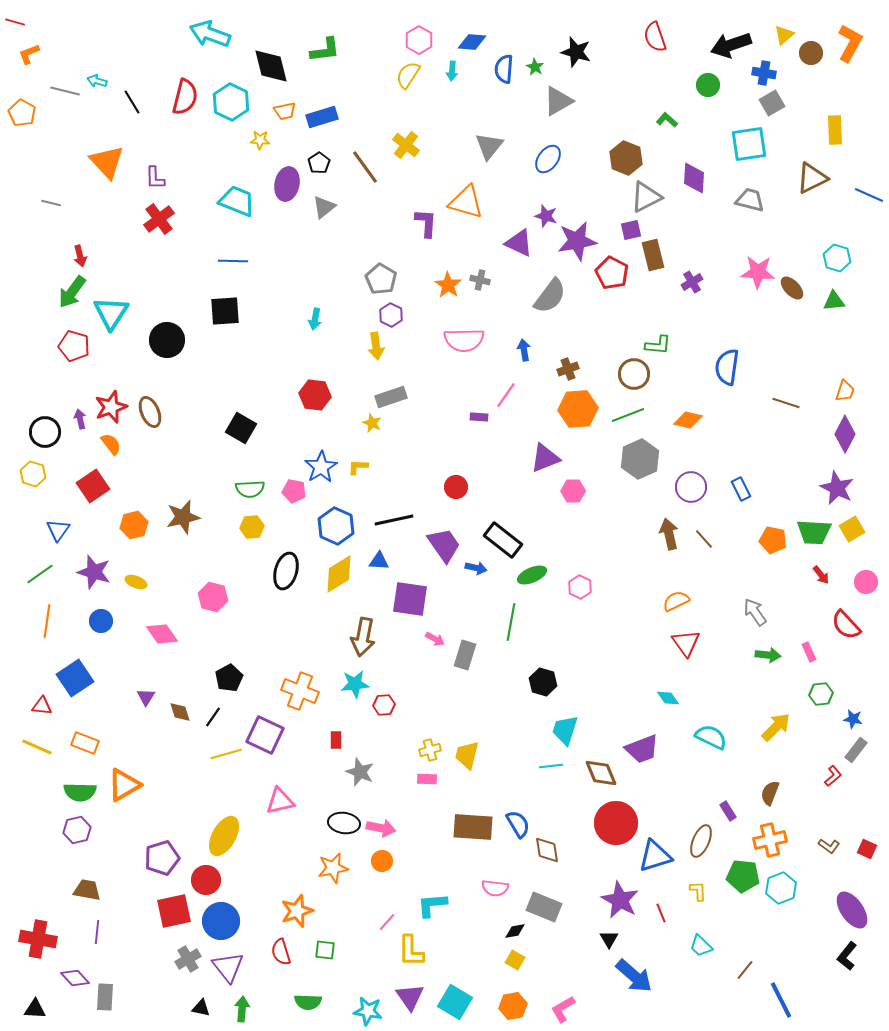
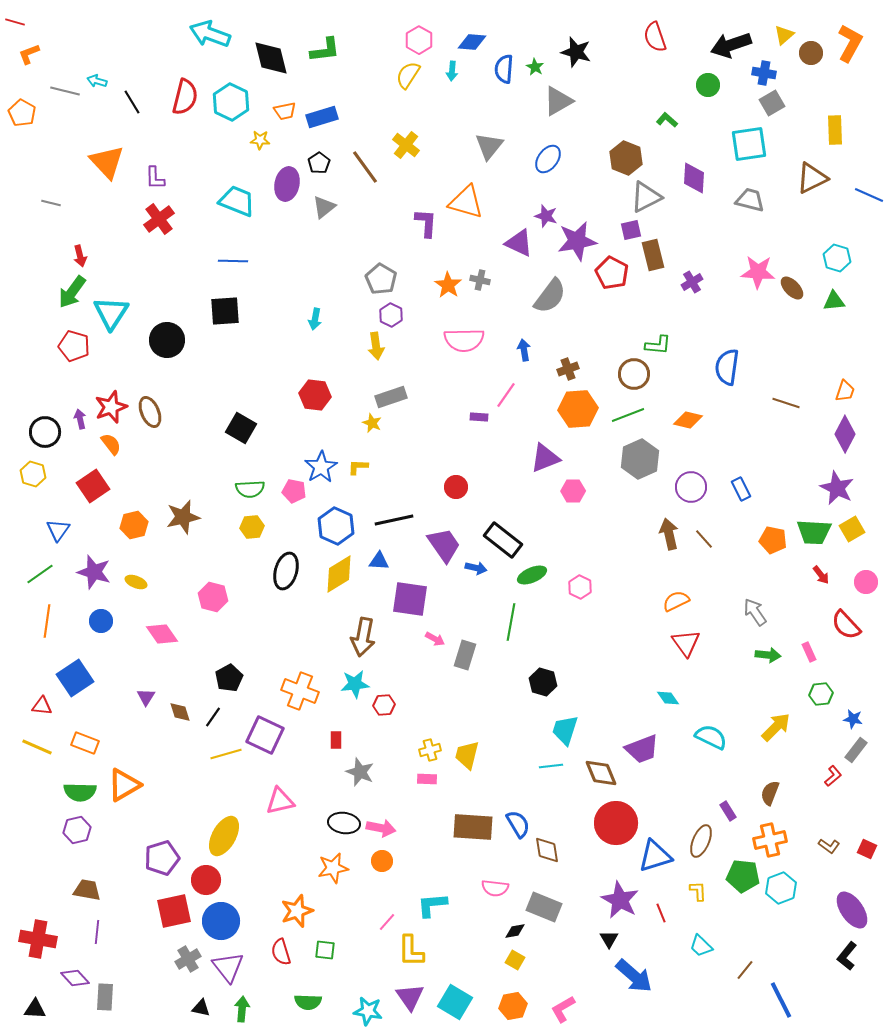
black diamond at (271, 66): moved 8 px up
